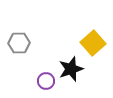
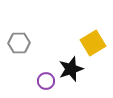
yellow square: rotated 10 degrees clockwise
